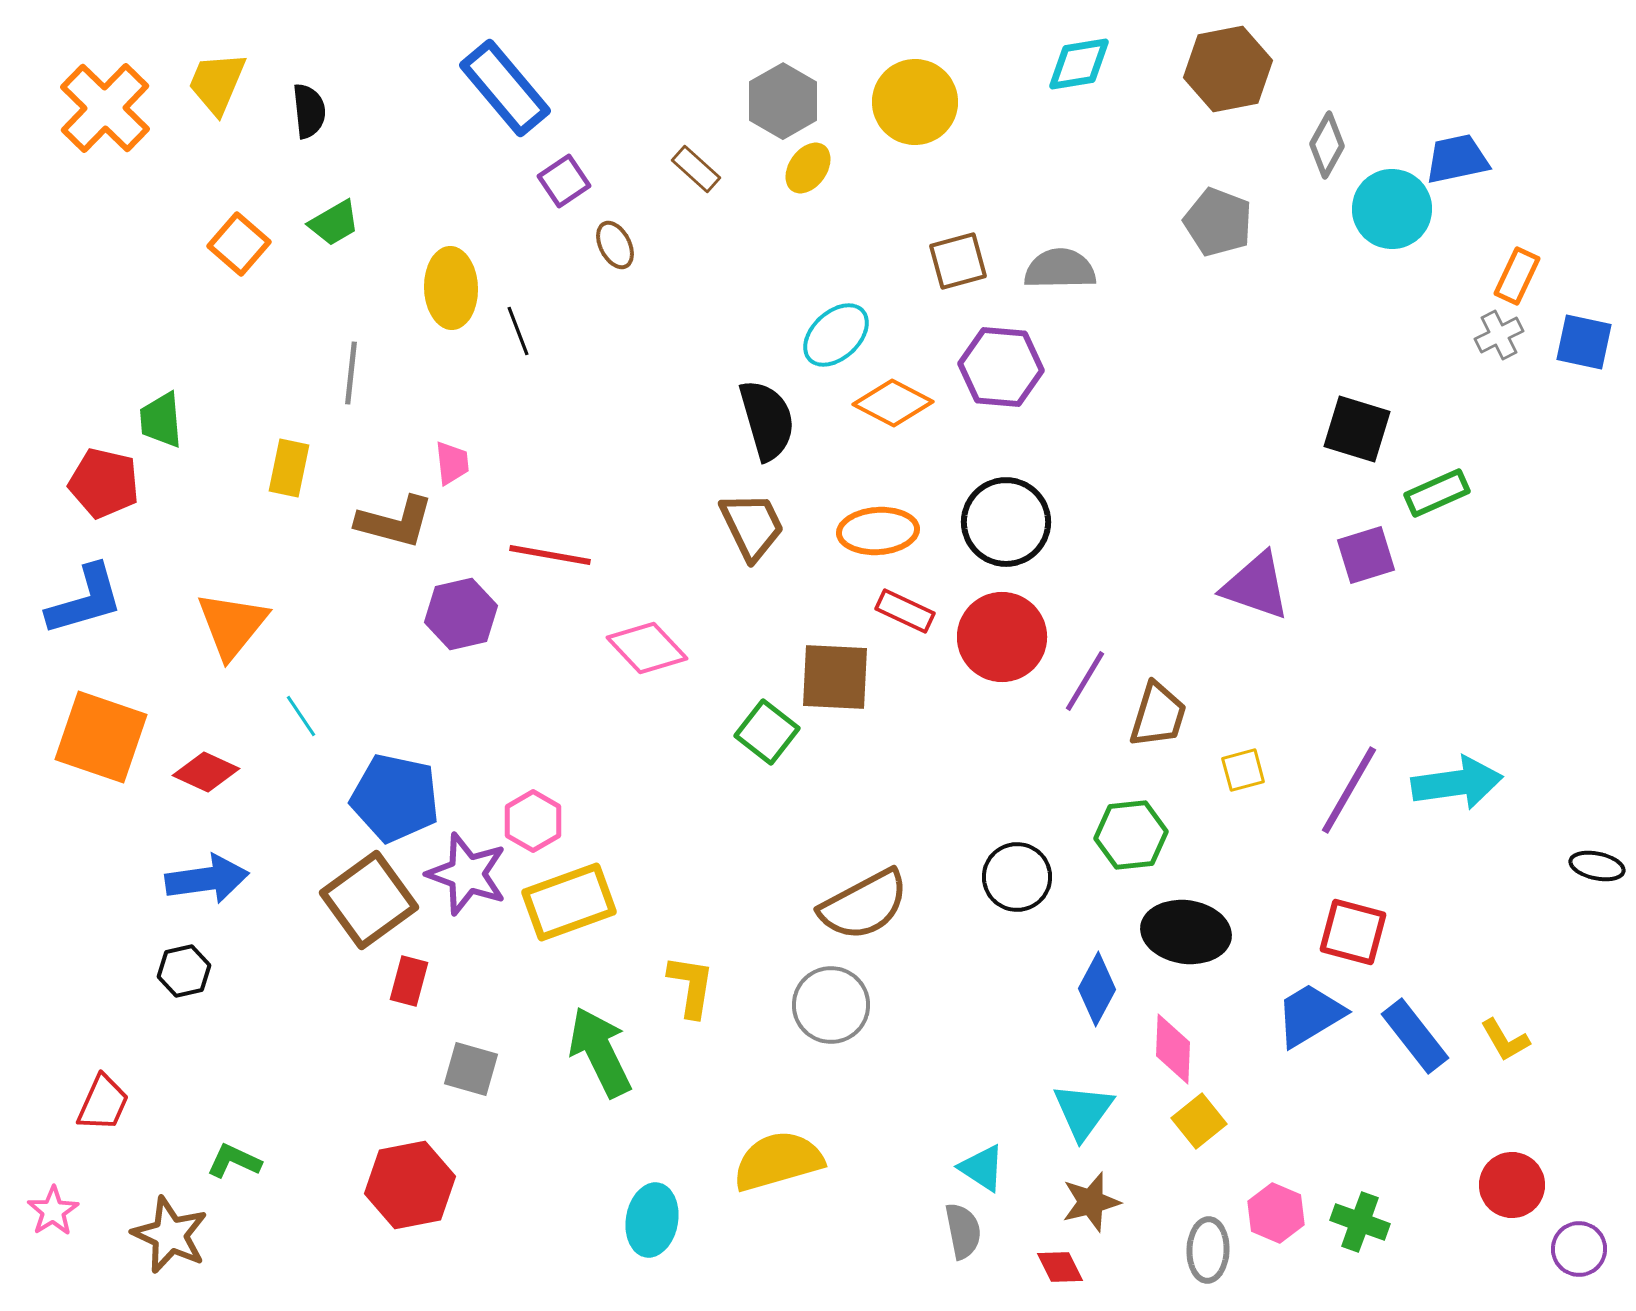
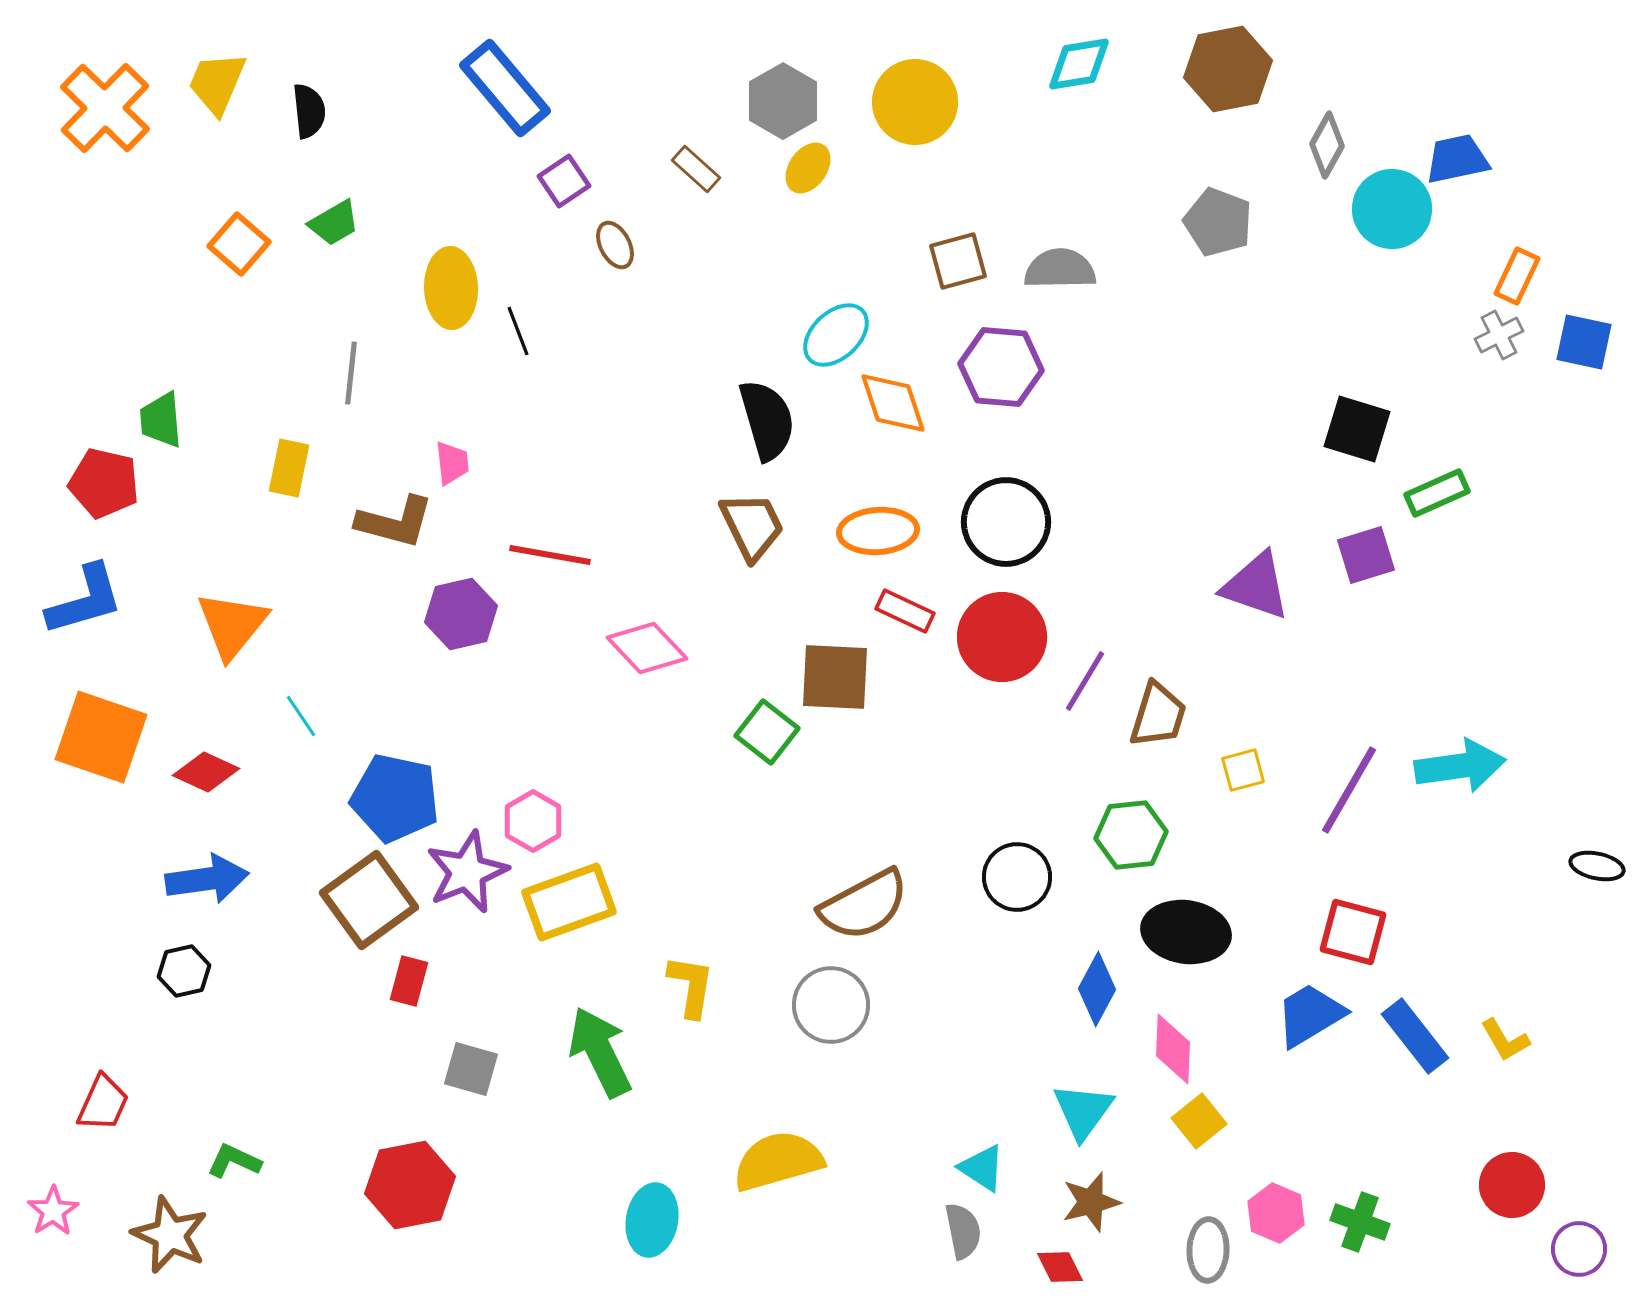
orange diamond at (893, 403): rotated 44 degrees clockwise
cyan arrow at (1457, 783): moved 3 px right, 17 px up
purple star at (467, 874): moved 2 px up; rotated 30 degrees clockwise
